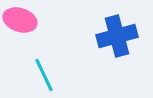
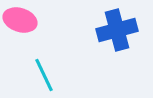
blue cross: moved 6 px up
